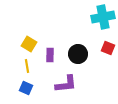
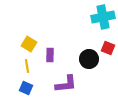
black circle: moved 11 px right, 5 px down
